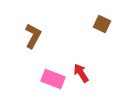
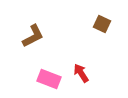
brown L-shape: rotated 35 degrees clockwise
pink rectangle: moved 4 px left
